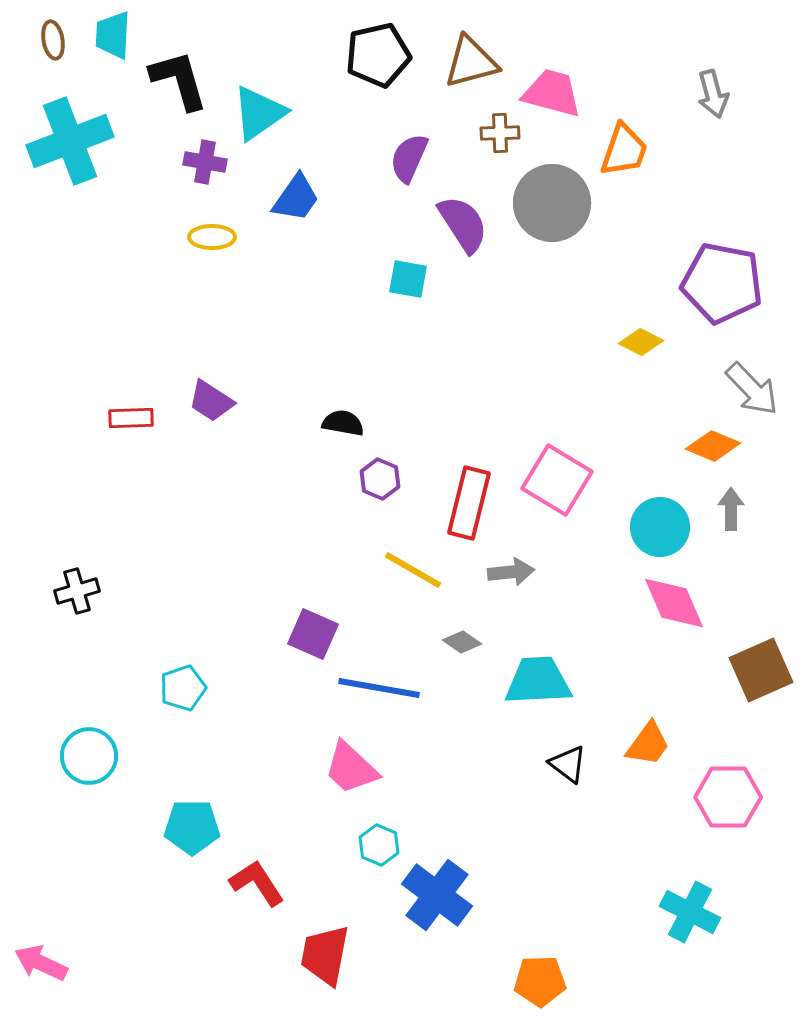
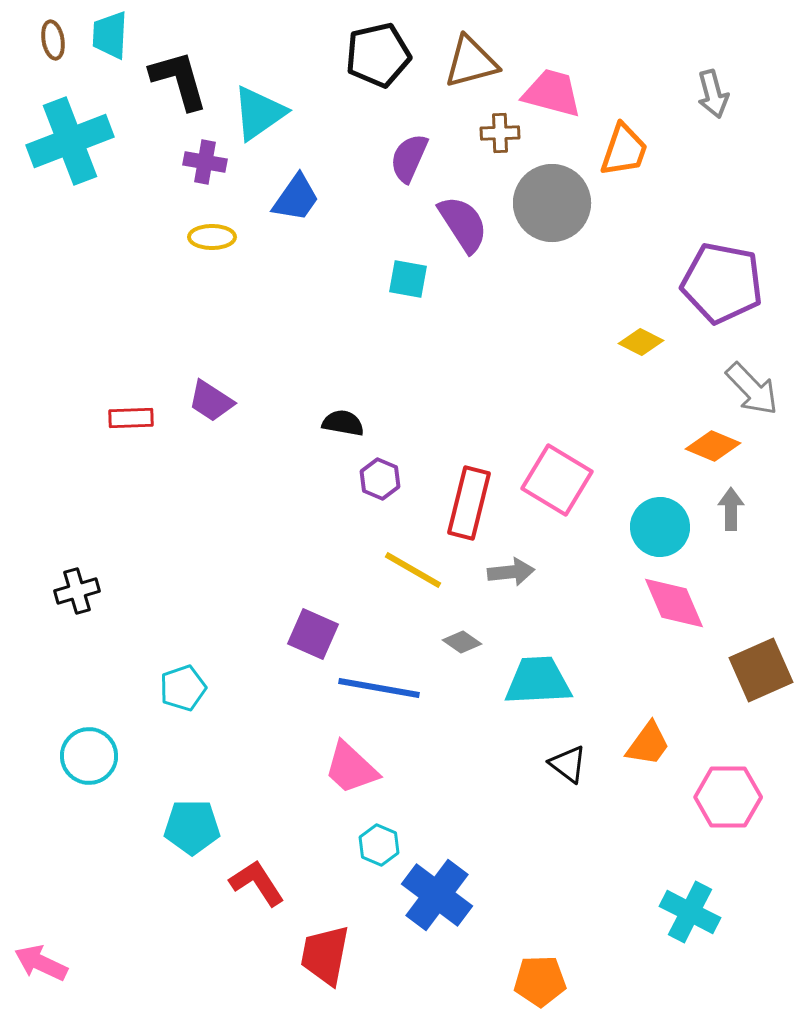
cyan trapezoid at (113, 35): moved 3 px left
